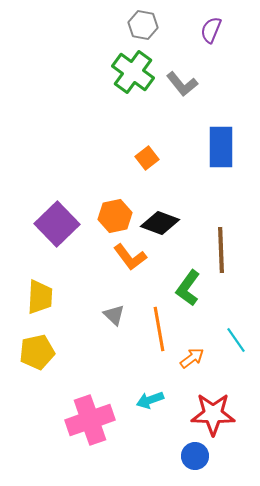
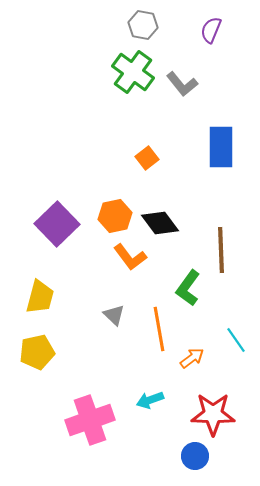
black diamond: rotated 33 degrees clockwise
yellow trapezoid: rotated 12 degrees clockwise
